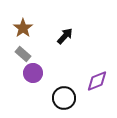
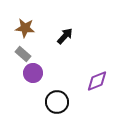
brown star: moved 2 px right; rotated 30 degrees counterclockwise
black circle: moved 7 px left, 4 px down
